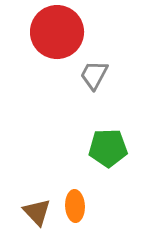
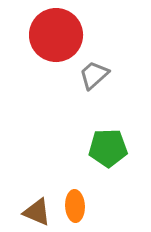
red circle: moved 1 px left, 3 px down
gray trapezoid: rotated 20 degrees clockwise
brown triangle: rotated 24 degrees counterclockwise
